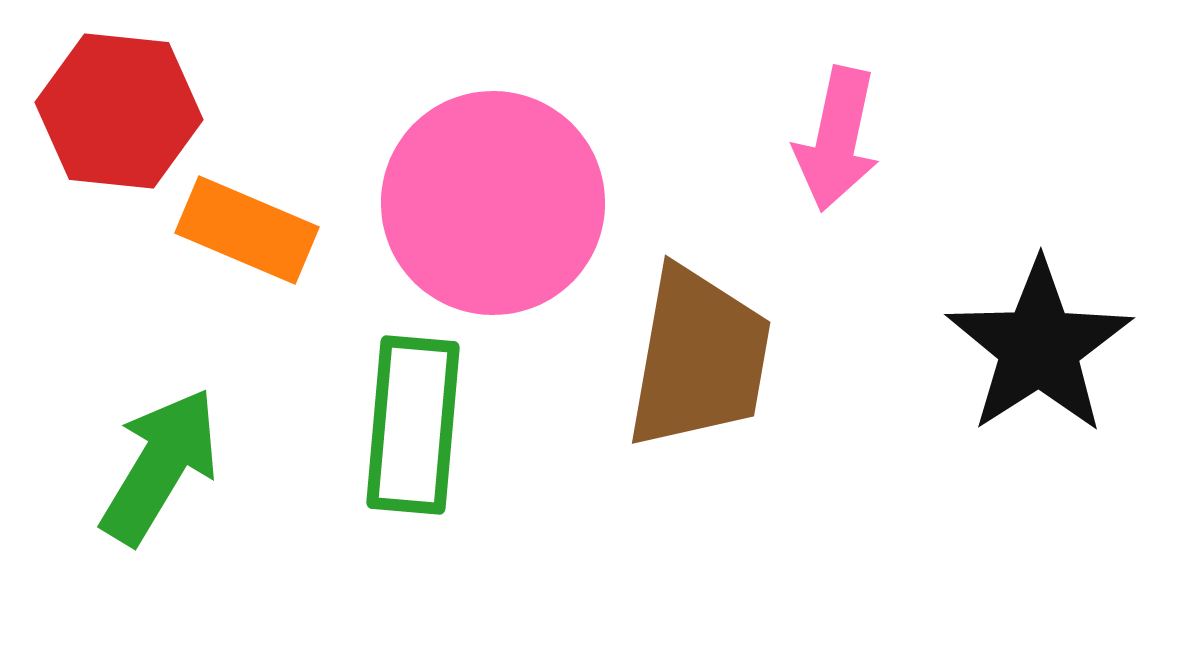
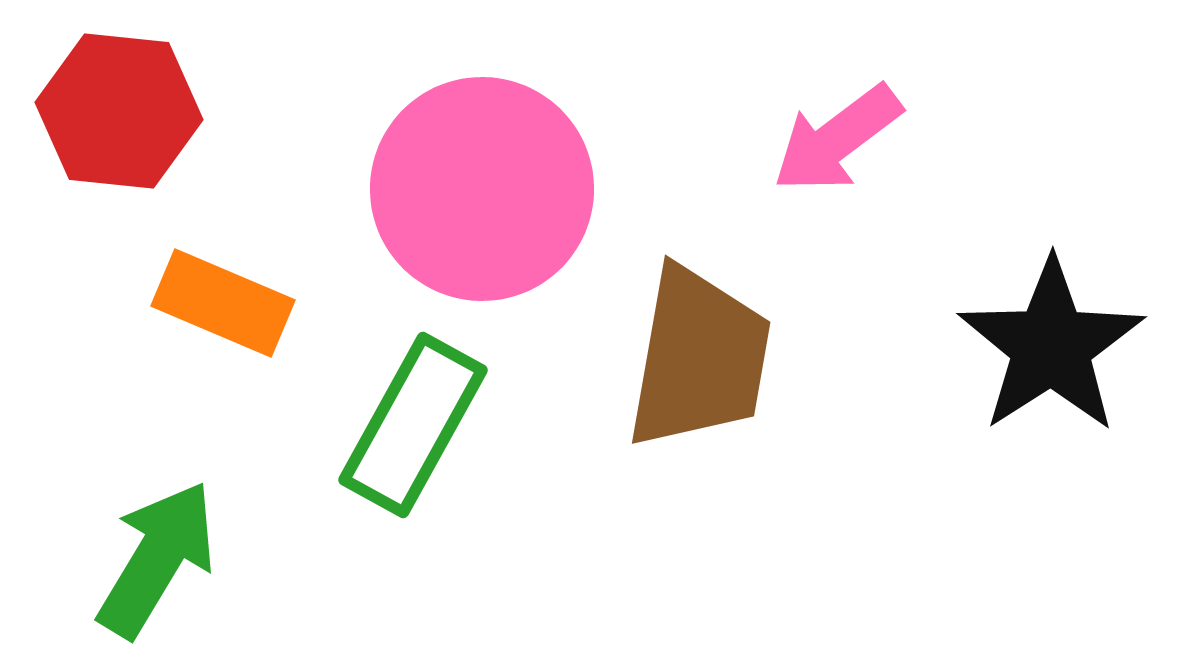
pink arrow: rotated 41 degrees clockwise
pink circle: moved 11 px left, 14 px up
orange rectangle: moved 24 px left, 73 px down
black star: moved 12 px right, 1 px up
green rectangle: rotated 24 degrees clockwise
green arrow: moved 3 px left, 93 px down
